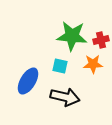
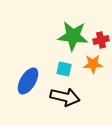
green star: moved 1 px right
cyan square: moved 4 px right, 3 px down
